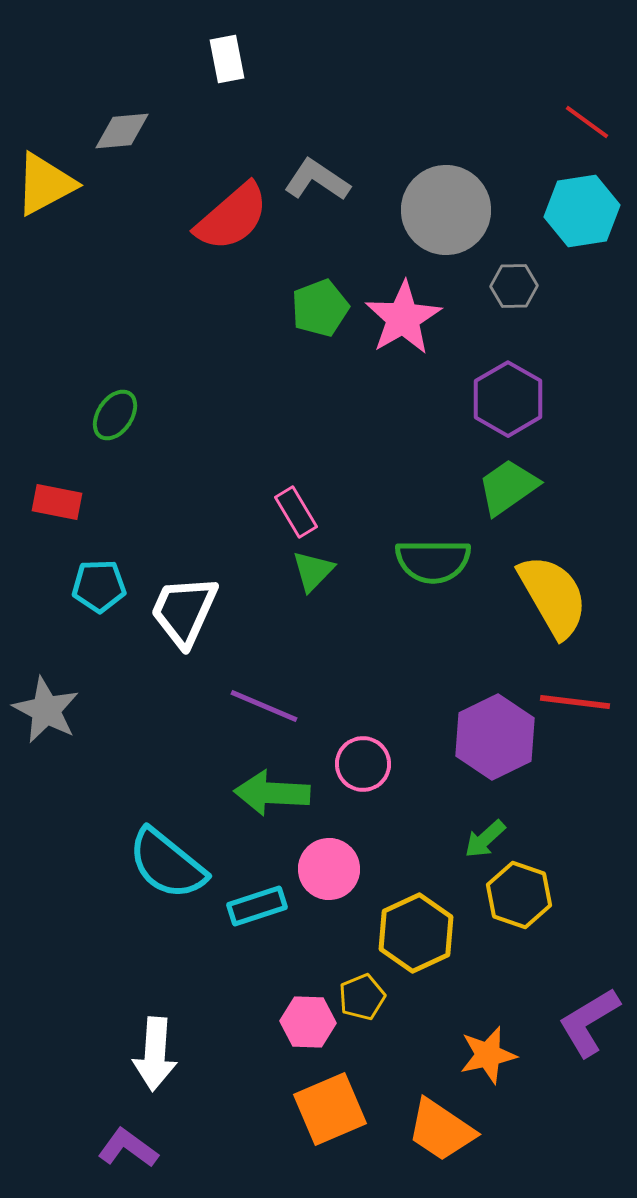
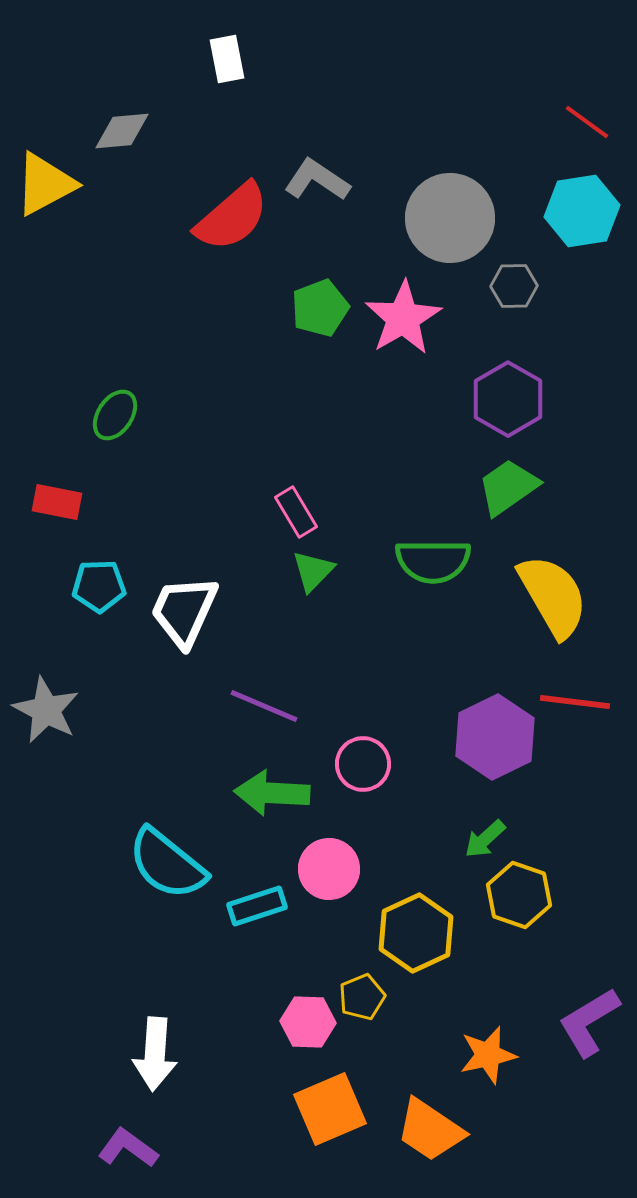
gray circle at (446, 210): moved 4 px right, 8 px down
orange trapezoid at (441, 1130): moved 11 px left
